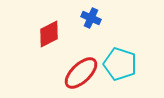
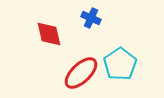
red diamond: rotated 76 degrees counterclockwise
cyan pentagon: rotated 20 degrees clockwise
